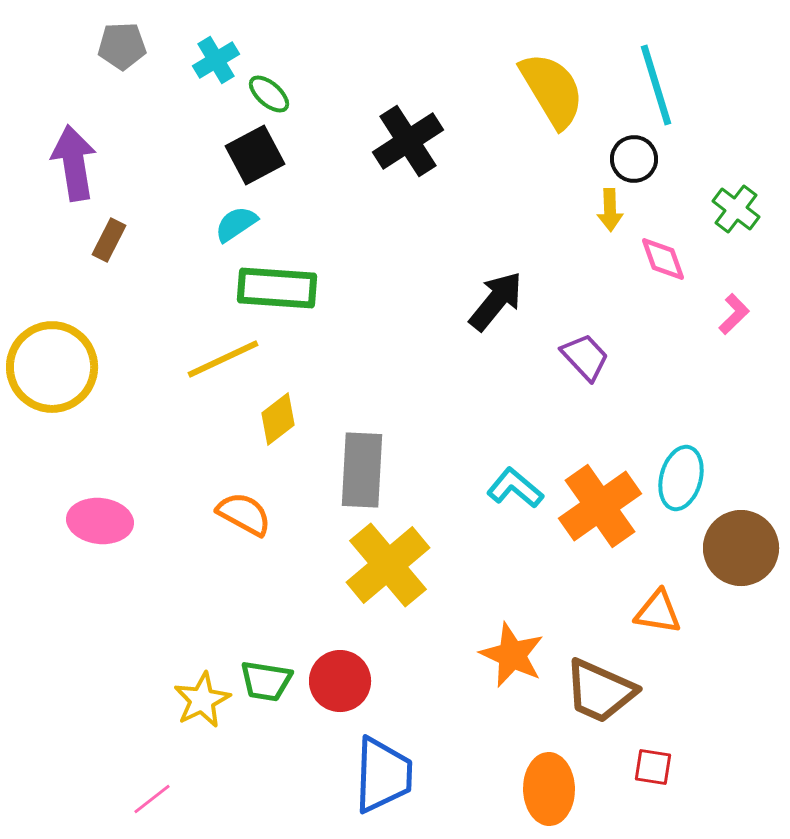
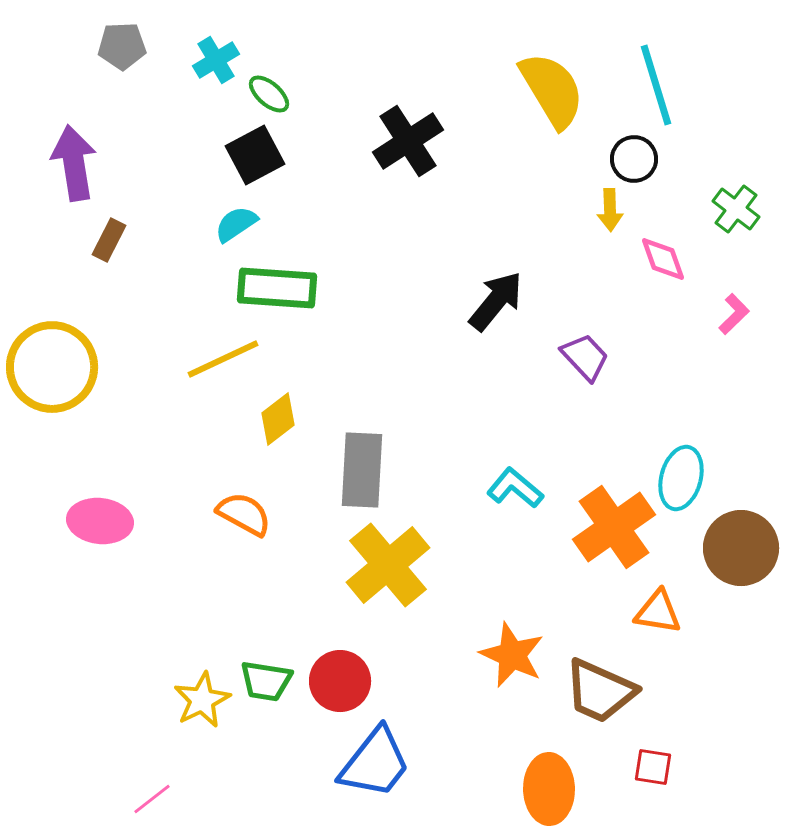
orange cross: moved 14 px right, 21 px down
blue trapezoid: moved 8 px left, 12 px up; rotated 36 degrees clockwise
